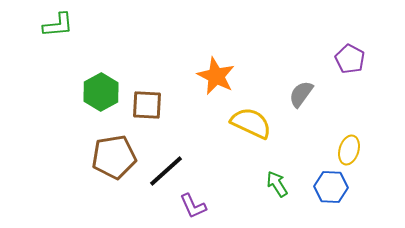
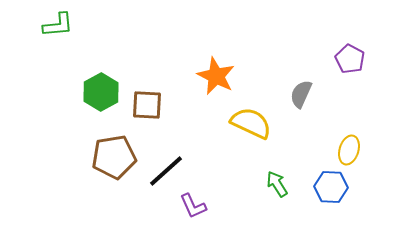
gray semicircle: rotated 12 degrees counterclockwise
